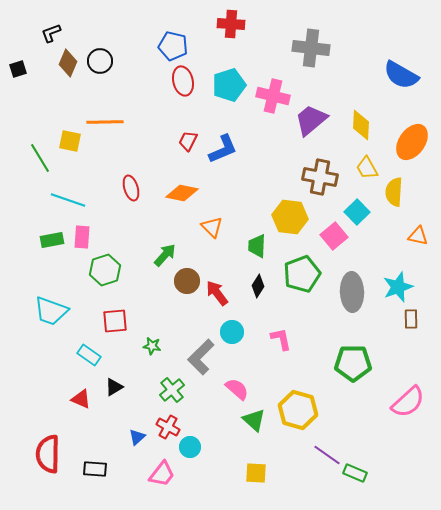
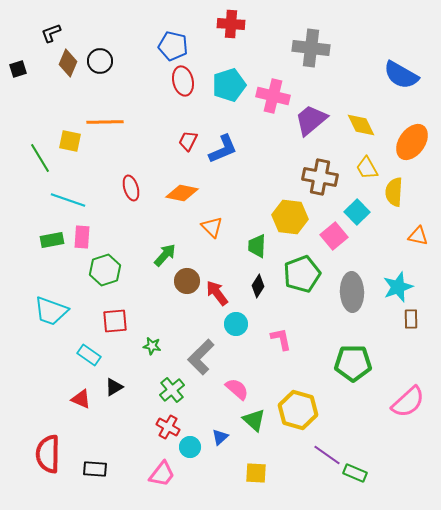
yellow diamond at (361, 125): rotated 28 degrees counterclockwise
cyan circle at (232, 332): moved 4 px right, 8 px up
blue triangle at (137, 437): moved 83 px right
